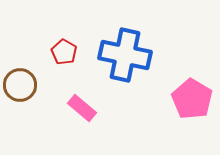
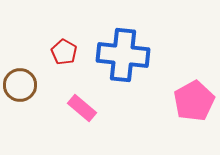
blue cross: moved 2 px left; rotated 6 degrees counterclockwise
pink pentagon: moved 2 px right, 2 px down; rotated 12 degrees clockwise
